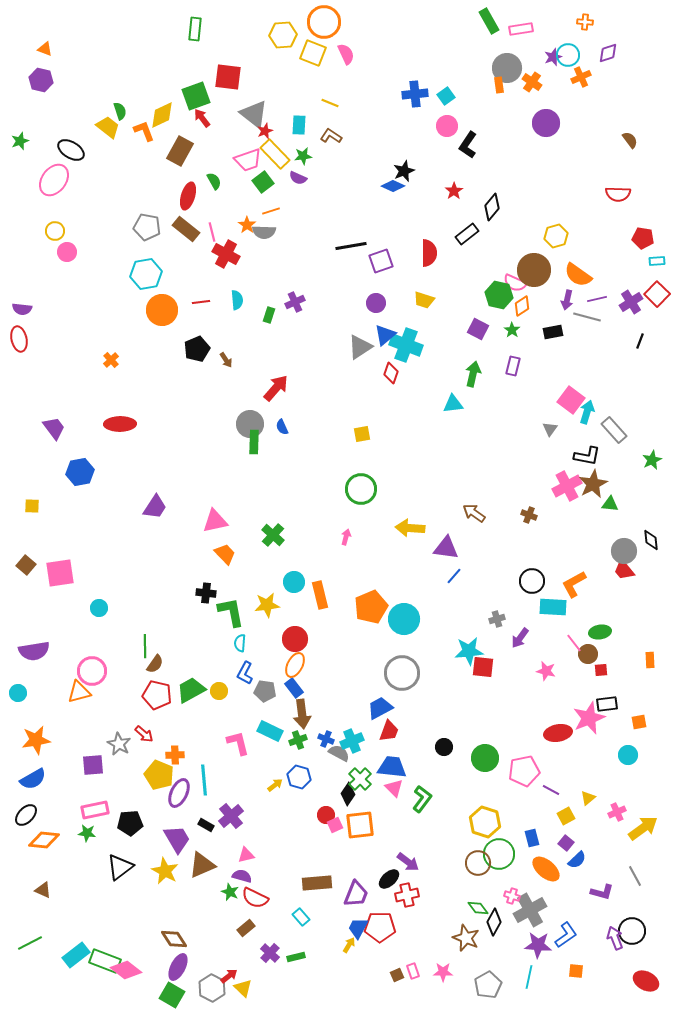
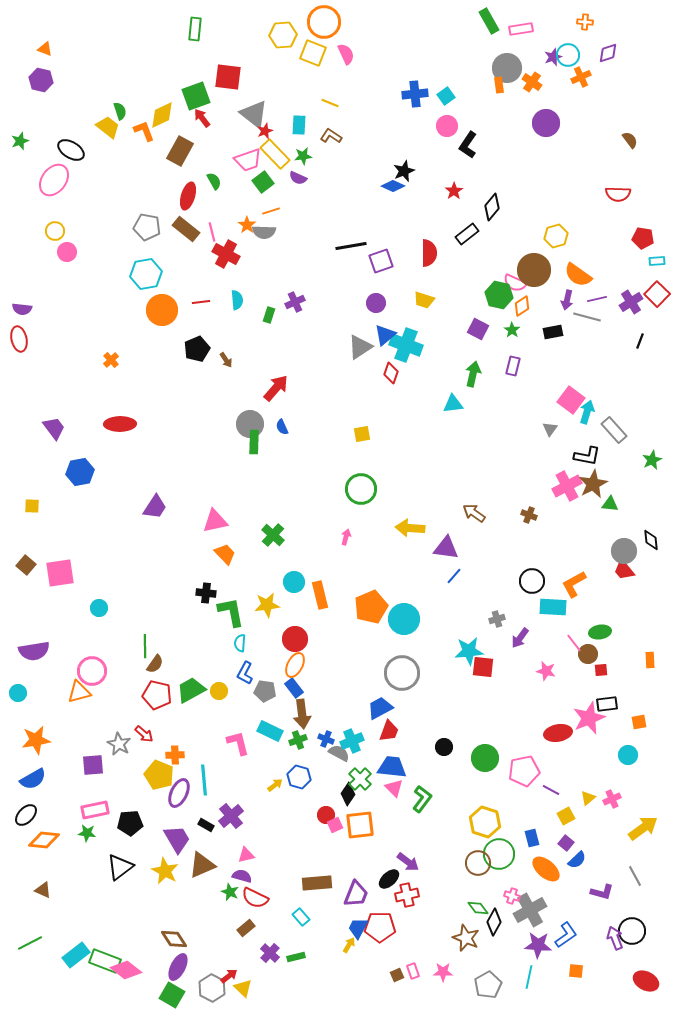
pink cross at (617, 812): moved 5 px left, 13 px up
